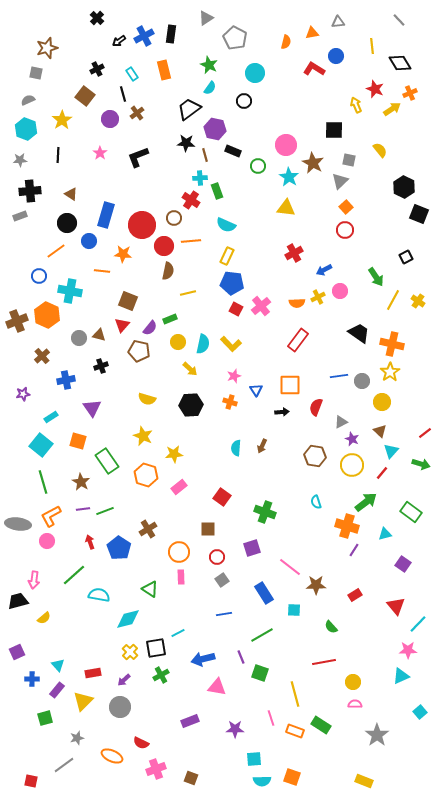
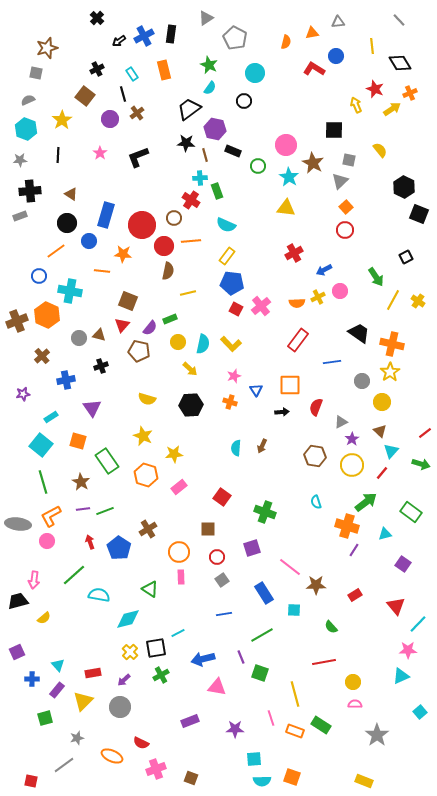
yellow rectangle at (227, 256): rotated 12 degrees clockwise
blue line at (339, 376): moved 7 px left, 14 px up
purple star at (352, 439): rotated 16 degrees clockwise
